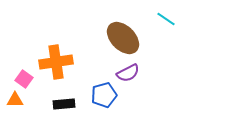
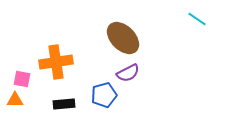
cyan line: moved 31 px right
pink square: moved 2 px left; rotated 24 degrees counterclockwise
